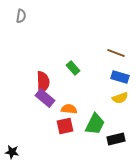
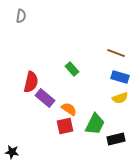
green rectangle: moved 1 px left, 1 px down
red semicircle: moved 12 px left; rotated 15 degrees clockwise
orange semicircle: rotated 28 degrees clockwise
